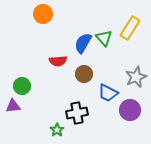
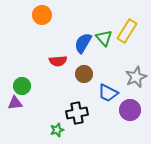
orange circle: moved 1 px left, 1 px down
yellow rectangle: moved 3 px left, 3 px down
purple triangle: moved 2 px right, 3 px up
green star: rotated 16 degrees clockwise
